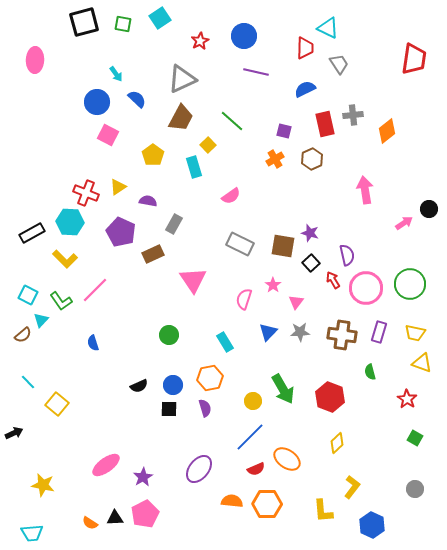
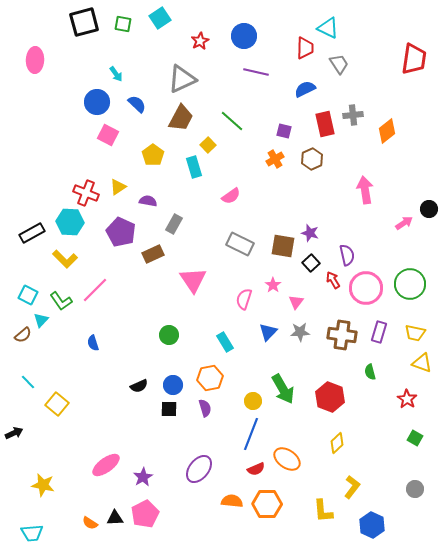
blue semicircle at (137, 99): moved 5 px down
blue line at (250, 437): moved 1 px right, 3 px up; rotated 24 degrees counterclockwise
